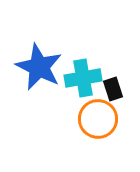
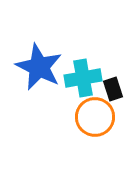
orange circle: moved 3 px left, 2 px up
